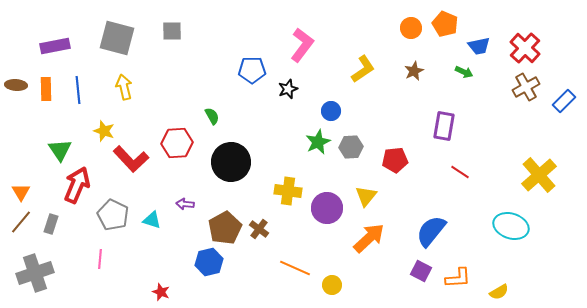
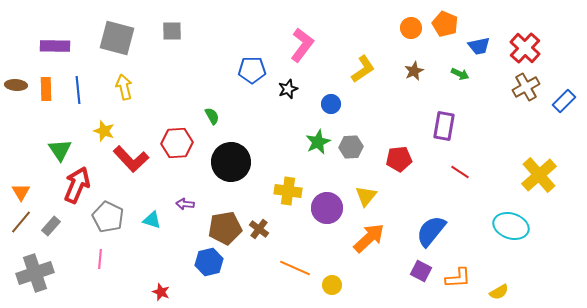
purple rectangle at (55, 46): rotated 12 degrees clockwise
green arrow at (464, 72): moved 4 px left, 2 px down
blue circle at (331, 111): moved 7 px up
red pentagon at (395, 160): moved 4 px right, 1 px up
gray pentagon at (113, 215): moved 5 px left, 2 px down
gray rectangle at (51, 224): moved 2 px down; rotated 24 degrees clockwise
brown pentagon at (225, 228): rotated 20 degrees clockwise
